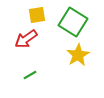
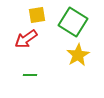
green line: rotated 32 degrees clockwise
